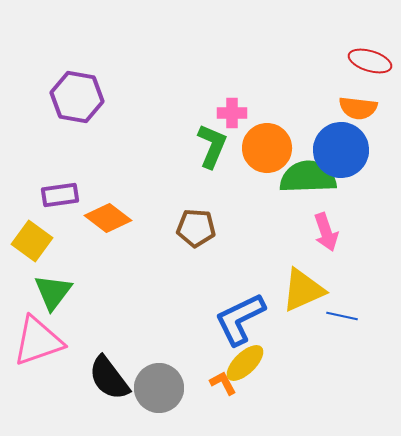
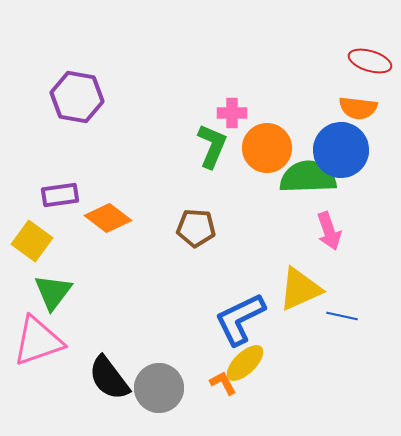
pink arrow: moved 3 px right, 1 px up
yellow triangle: moved 3 px left, 1 px up
